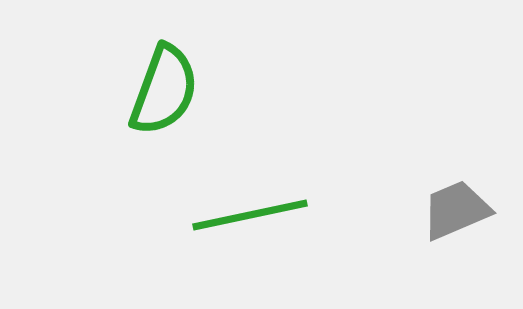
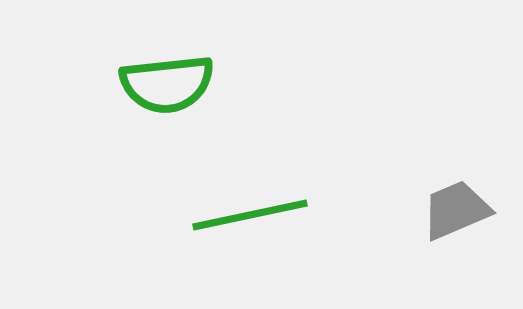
green semicircle: moved 3 px right, 6 px up; rotated 64 degrees clockwise
